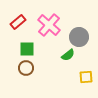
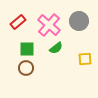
gray circle: moved 16 px up
green semicircle: moved 12 px left, 7 px up
yellow square: moved 1 px left, 18 px up
